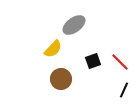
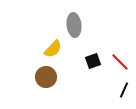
gray ellipse: rotated 60 degrees counterclockwise
brown circle: moved 15 px left, 2 px up
